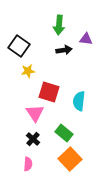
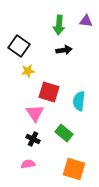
purple triangle: moved 18 px up
black cross: rotated 16 degrees counterclockwise
orange square: moved 4 px right, 10 px down; rotated 30 degrees counterclockwise
pink semicircle: rotated 104 degrees counterclockwise
